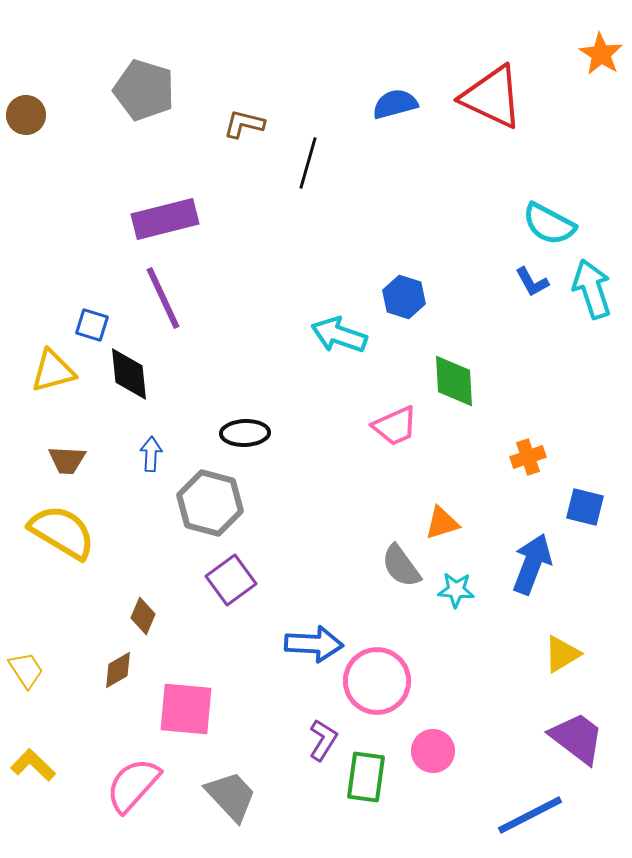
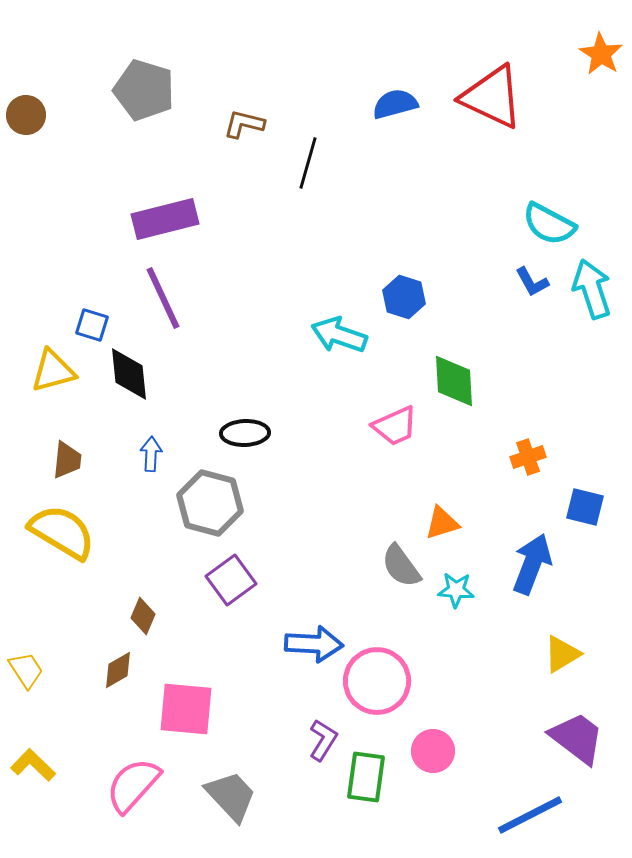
brown trapezoid at (67, 460): rotated 87 degrees counterclockwise
